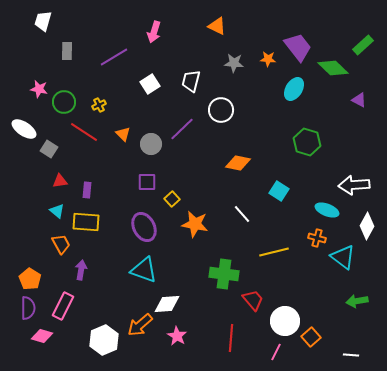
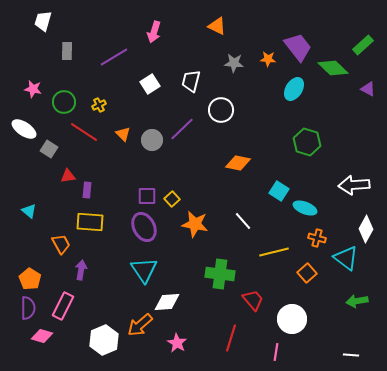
pink star at (39, 89): moved 6 px left
purple triangle at (359, 100): moved 9 px right, 11 px up
gray circle at (151, 144): moved 1 px right, 4 px up
red triangle at (60, 181): moved 8 px right, 5 px up
purple square at (147, 182): moved 14 px down
cyan ellipse at (327, 210): moved 22 px left, 2 px up
cyan triangle at (57, 211): moved 28 px left
white line at (242, 214): moved 1 px right, 7 px down
yellow rectangle at (86, 222): moved 4 px right
white diamond at (367, 226): moved 1 px left, 3 px down
cyan triangle at (343, 257): moved 3 px right, 1 px down
cyan triangle at (144, 270): rotated 36 degrees clockwise
green cross at (224, 274): moved 4 px left
white diamond at (167, 304): moved 2 px up
white circle at (285, 321): moved 7 px right, 2 px up
pink star at (177, 336): moved 7 px down
orange square at (311, 337): moved 4 px left, 64 px up
red line at (231, 338): rotated 12 degrees clockwise
pink line at (276, 352): rotated 18 degrees counterclockwise
